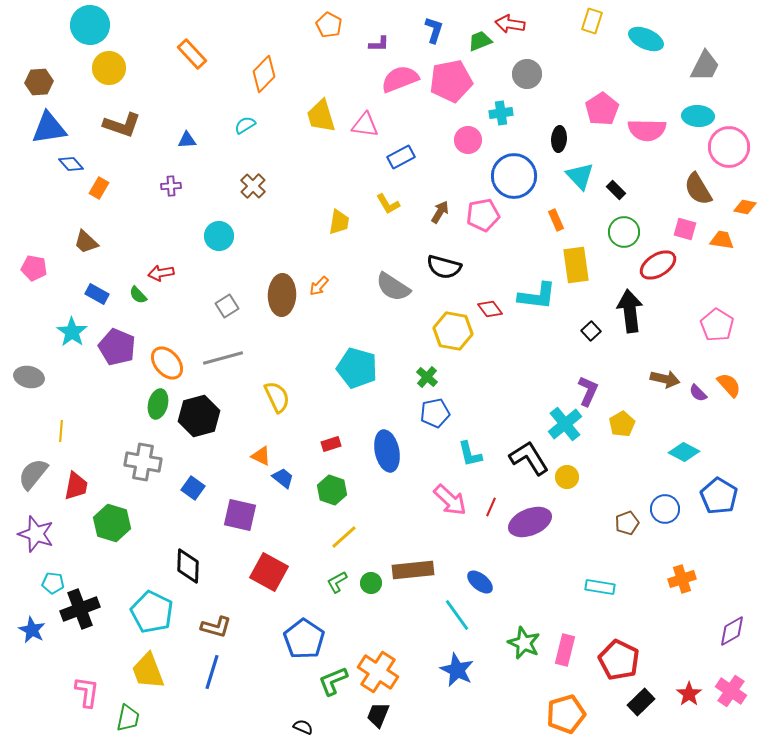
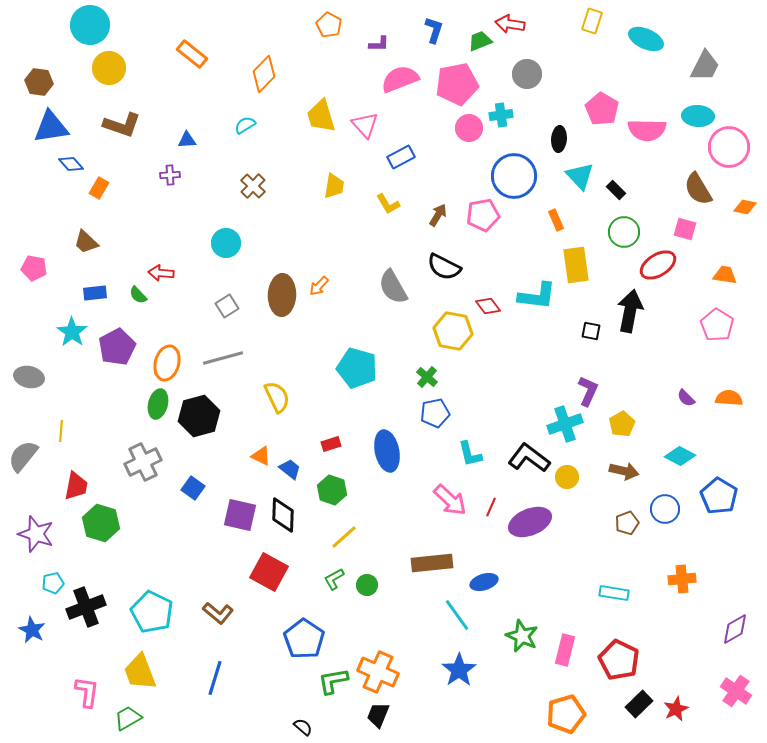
orange rectangle at (192, 54): rotated 8 degrees counterclockwise
pink pentagon at (451, 81): moved 6 px right, 3 px down
brown hexagon at (39, 82): rotated 12 degrees clockwise
pink pentagon at (602, 109): rotated 8 degrees counterclockwise
cyan cross at (501, 113): moved 2 px down
pink triangle at (365, 125): rotated 40 degrees clockwise
blue triangle at (49, 128): moved 2 px right, 1 px up
pink circle at (468, 140): moved 1 px right, 12 px up
purple cross at (171, 186): moved 1 px left, 11 px up
brown arrow at (440, 212): moved 2 px left, 3 px down
yellow trapezoid at (339, 222): moved 5 px left, 36 px up
cyan circle at (219, 236): moved 7 px right, 7 px down
orange trapezoid at (722, 240): moved 3 px right, 35 px down
black semicircle at (444, 267): rotated 12 degrees clockwise
red arrow at (161, 273): rotated 15 degrees clockwise
gray semicircle at (393, 287): rotated 27 degrees clockwise
blue rectangle at (97, 294): moved 2 px left, 1 px up; rotated 35 degrees counterclockwise
red diamond at (490, 309): moved 2 px left, 3 px up
black arrow at (630, 311): rotated 18 degrees clockwise
black square at (591, 331): rotated 36 degrees counterclockwise
purple pentagon at (117, 347): rotated 21 degrees clockwise
orange ellipse at (167, 363): rotated 56 degrees clockwise
brown arrow at (665, 379): moved 41 px left, 92 px down
orange semicircle at (729, 385): moved 13 px down; rotated 44 degrees counterclockwise
purple semicircle at (698, 393): moved 12 px left, 5 px down
cyan cross at (565, 424): rotated 20 degrees clockwise
cyan diamond at (684, 452): moved 4 px left, 4 px down
black L-shape at (529, 458): rotated 21 degrees counterclockwise
gray cross at (143, 462): rotated 36 degrees counterclockwise
gray semicircle at (33, 474): moved 10 px left, 18 px up
blue trapezoid at (283, 478): moved 7 px right, 9 px up
green hexagon at (112, 523): moved 11 px left
black diamond at (188, 566): moved 95 px right, 51 px up
brown rectangle at (413, 570): moved 19 px right, 7 px up
orange cross at (682, 579): rotated 12 degrees clockwise
green L-shape at (337, 582): moved 3 px left, 3 px up
blue ellipse at (480, 582): moved 4 px right; rotated 56 degrees counterclockwise
cyan pentagon at (53, 583): rotated 20 degrees counterclockwise
green circle at (371, 583): moved 4 px left, 2 px down
cyan rectangle at (600, 587): moved 14 px right, 6 px down
black cross at (80, 609): moved 6 px right, 2 px up
brown L-shape at (216, 627): moved 2 px right, 14 px up; rotated 24 degrees clockwise
purple diamond at (732, 631): moved 3 px right, 2 px up
green star at (524, 643): moved 2 px left, 7 px up
blue star at (457, 670): moved 2 px right; rotated 12 degrees clockwise
yellow trapezoid at (148, 671): moved 8 px left, 1 px down
blue line at (212, 672): moved 3 px right, 6 px down
orange cross at (378, 672): rotated 9 degrees counterclockwise
green L-shape at (333, 681): rotated 12 degrees clockwise
pink cross at (731, 691): moved 5 px right
red star at (689, 694): moved 13 px left, 15 px down; rotated 10 degrees clockwise
black rectangle at (641, 702): moved 2 px left, 2 px down
green trapezoid at (128, 718): rotated 132 degrees counterclockwise
black semicircle at (303, 727): rotated 18 degrees clockwise
